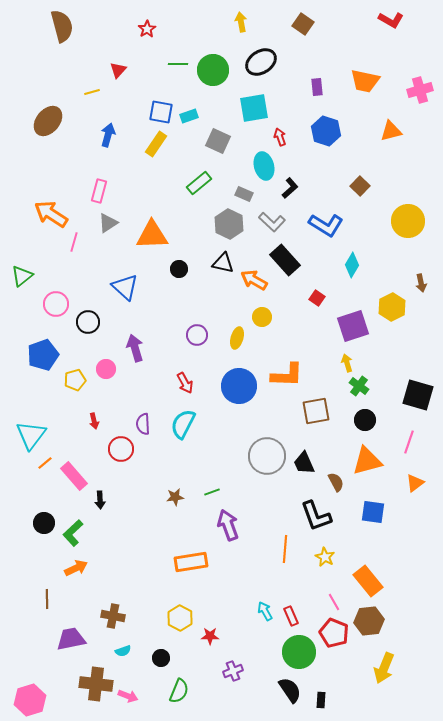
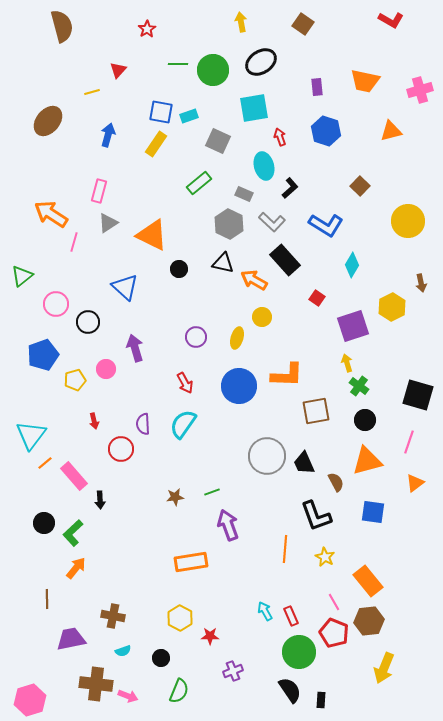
orange triangle at (152, 235): rotated 28 degrees clockwise
purple circle at (197, 335): moved 1 px left, 2 px down
cyan semicircle at (183, 424): rotated 8 degrees clockwise
orange arrow at (76, 568): rotated 25 degrees counterclockwise
